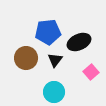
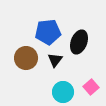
black ellipse: rotated 45 degrees counterclockwise
pink square: moved 15 px down
cyan circle: moved 9 px right
